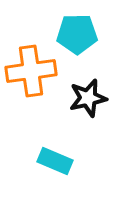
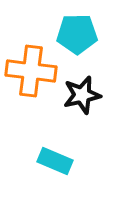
orange cross: rotated 15 degrees clockwise
black star: moved 6 px left, 3 px up
